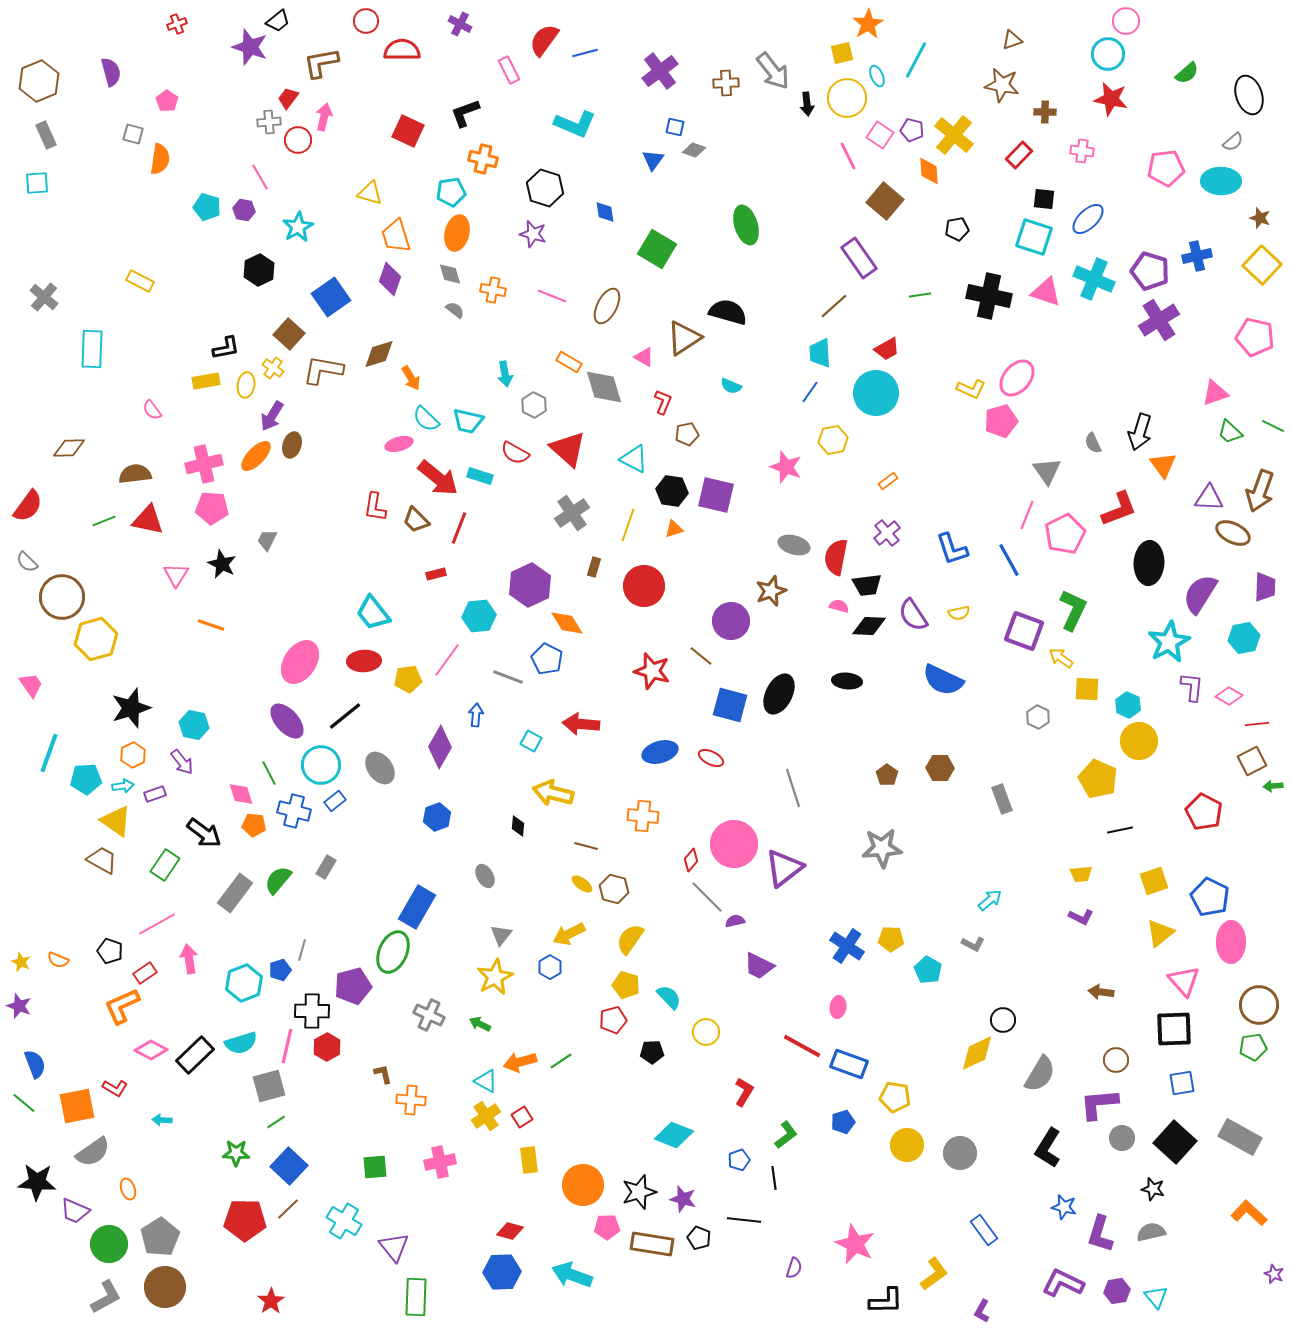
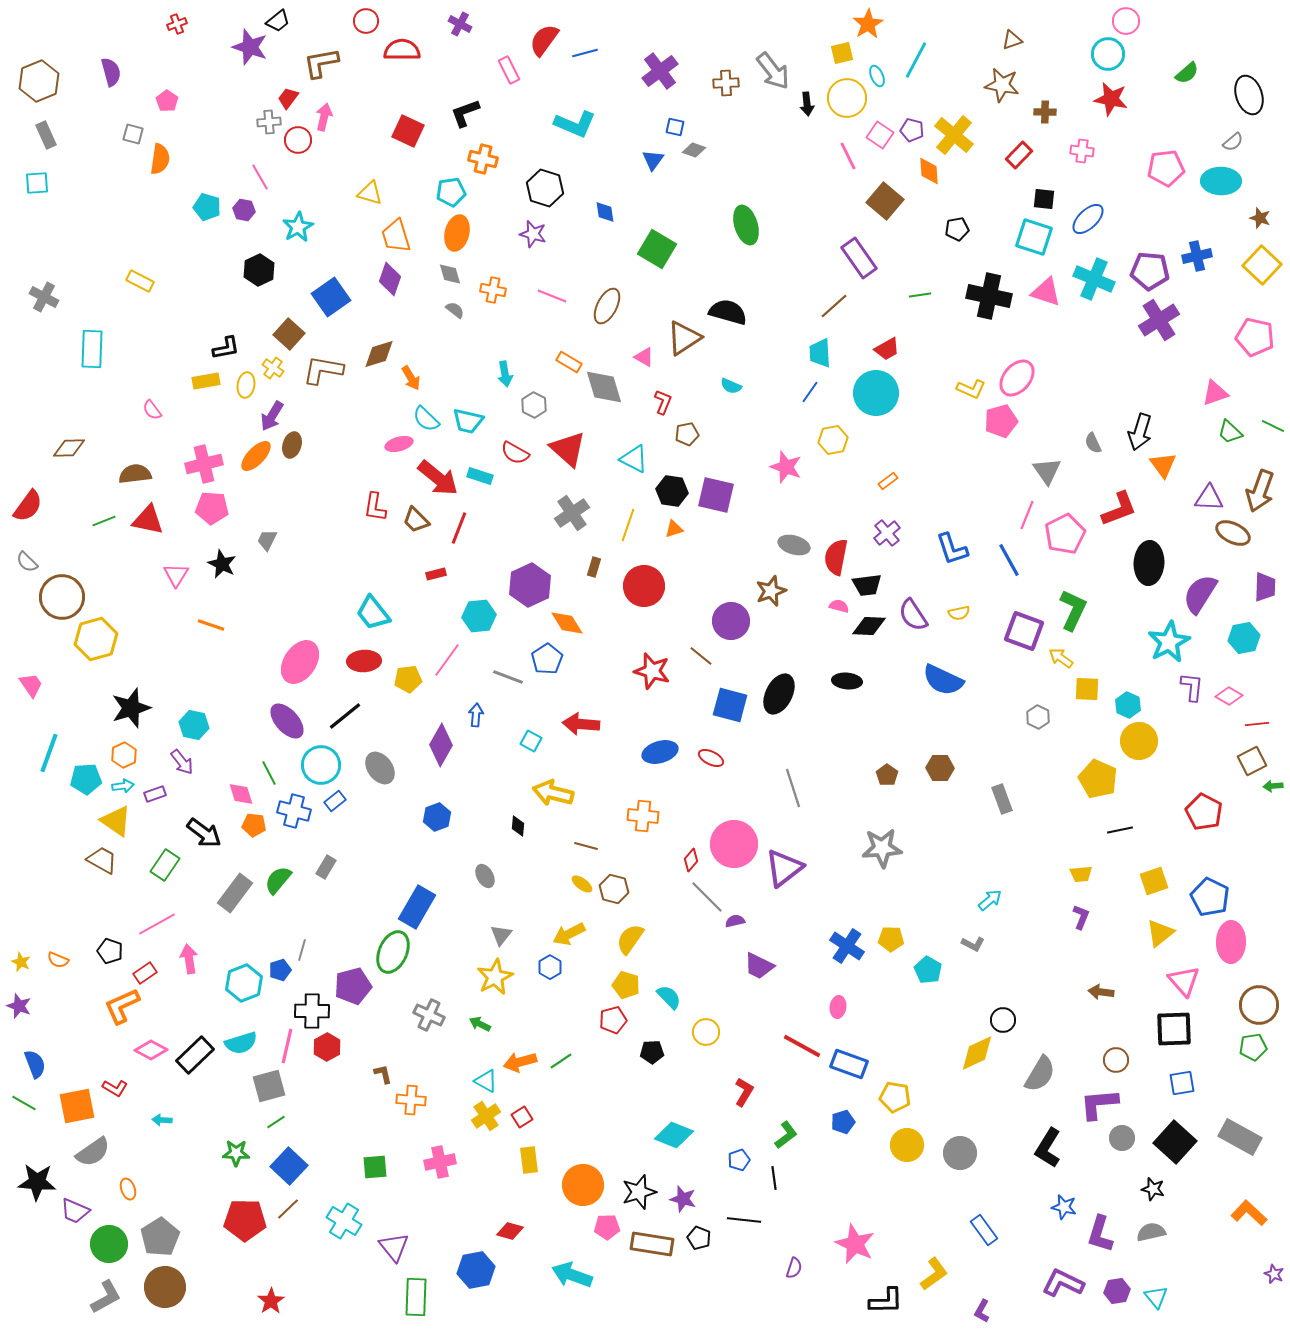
purple pentagon at (1150, 271): rotated 12 degrees counterclockwise
gray cross at (44, 297): rotated 12 degrees counterclockwise
blue pentagon at (547, 659): rotated 12 degrees clockwise
purple diamond at (440, 747): moved 1 px right, 2 px up
orange hexagon at (133, 755): moved 9 px left
purple L-shape at (1081, 917): rotated 95 degrees counterclockwise
green line at (24, 1103): rotated 10 degrees counterclockwise
blue hexagon at (502, 1272): moved 26 px left, 2 px up; rotated 9 degrees counterclockwise
